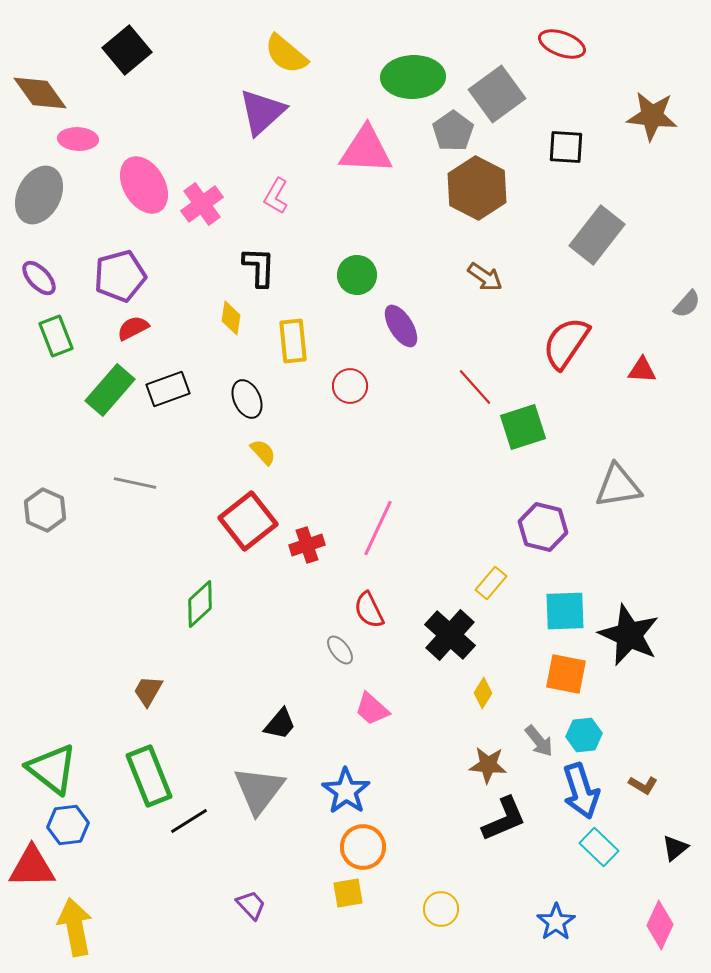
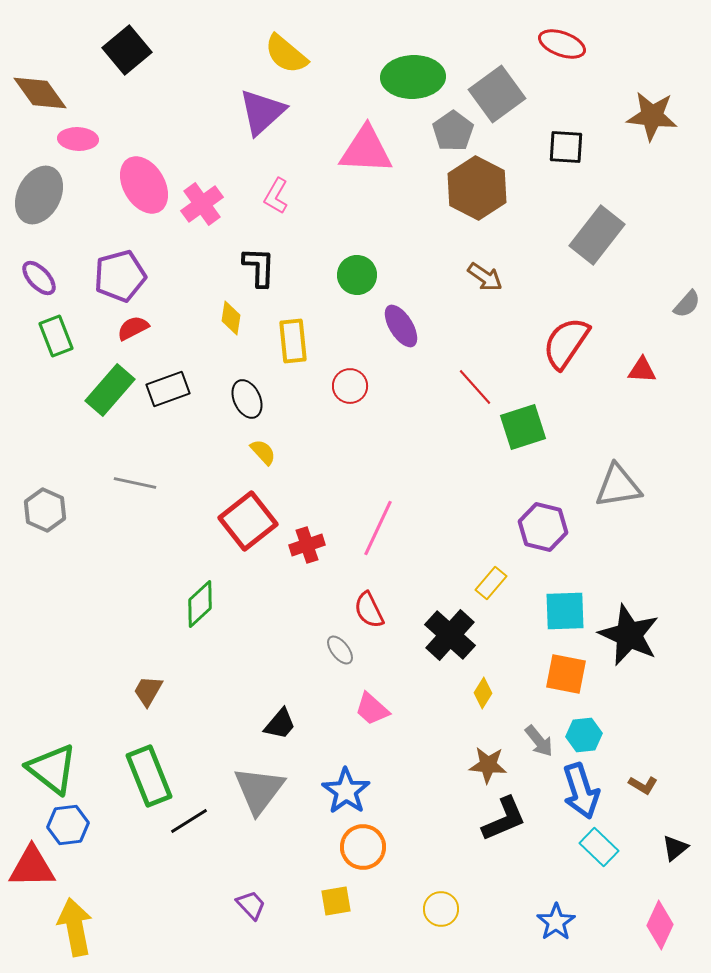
yellow square at (348, 893): moved 12 px left, 8 px down
